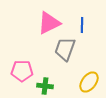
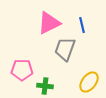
blue line: rotated 14 degrees counterclockwise
pink pentagon: moved 1 px up
